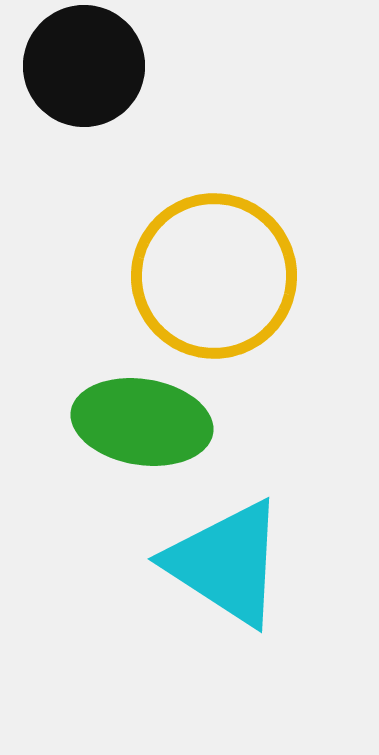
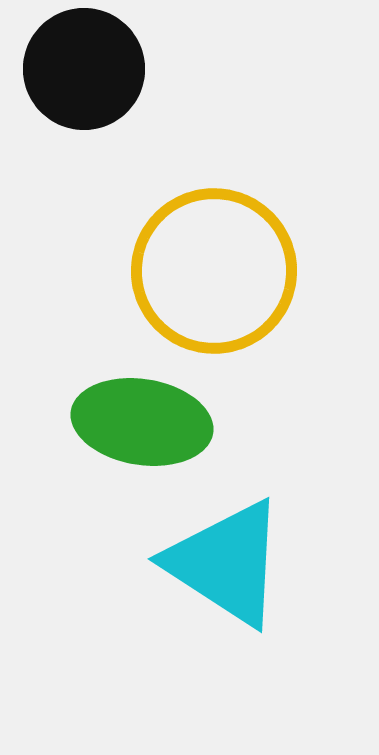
black circle: moved 3 px down
yellow circle: moved 5 px up
